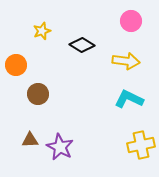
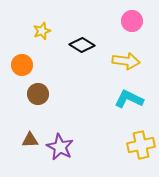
pink circle: moved 1 px right
orange circle: moved 6 px right
